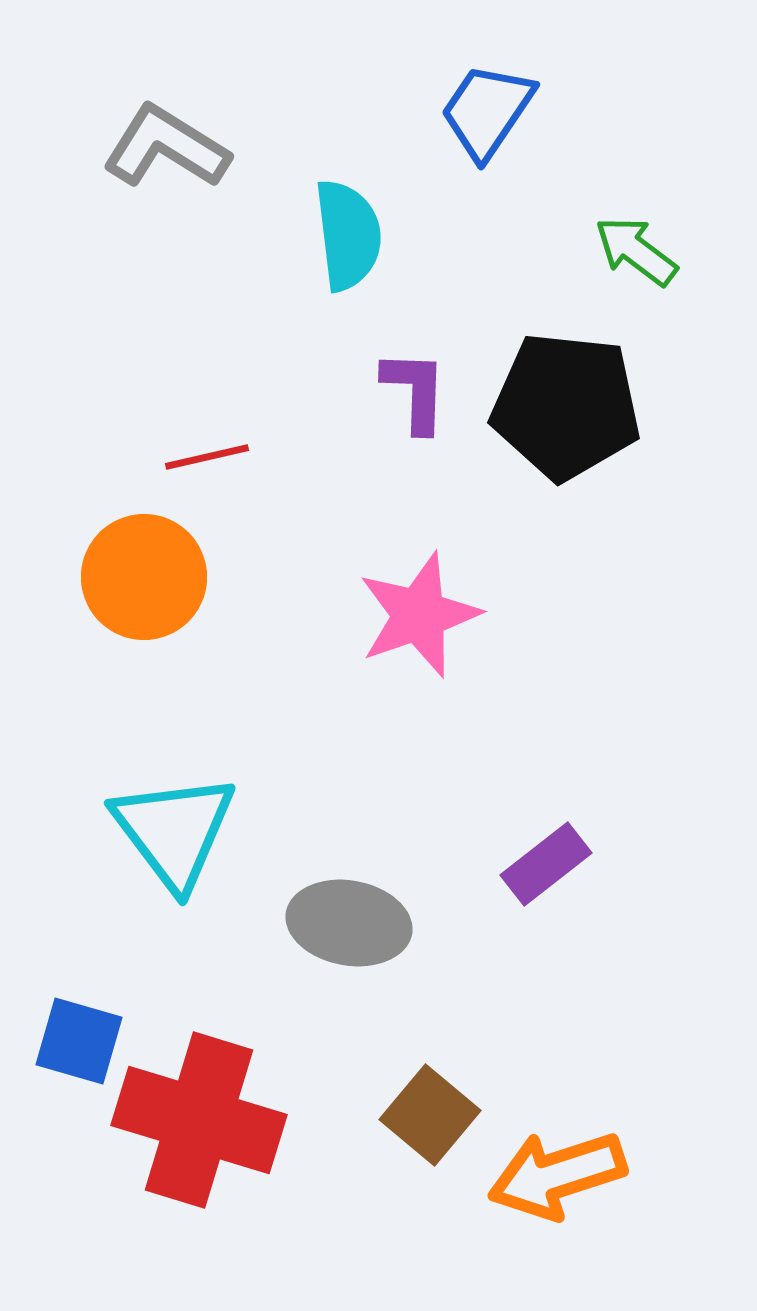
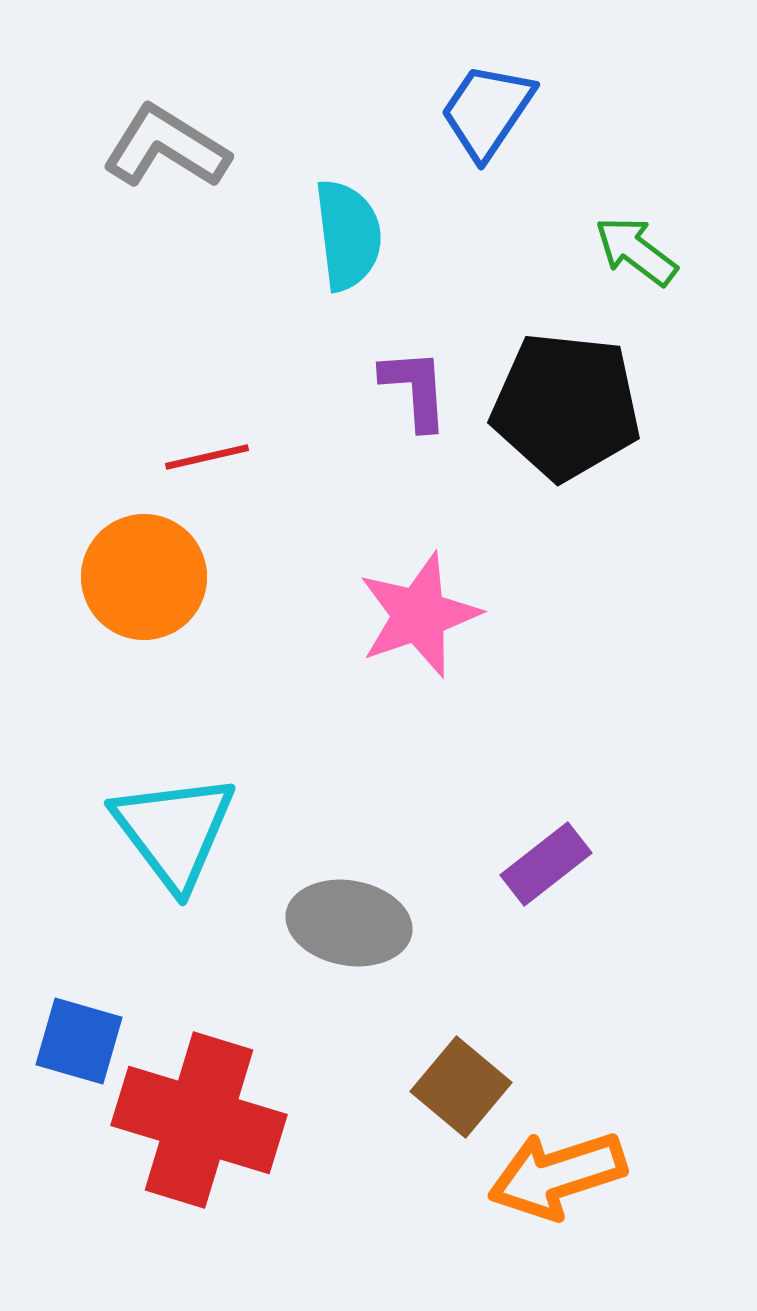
purple L-shape: moved 2 px up; rotated 6 degrees counterclockwise
brown square: moved 31 px right, 28 px up
